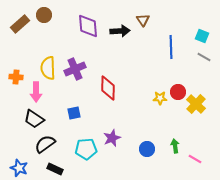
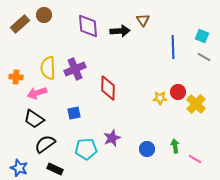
blue line: moved 2 px right
pink arrow: moved 1 px right, 1 px down; rotated 72 degrees clockwise
